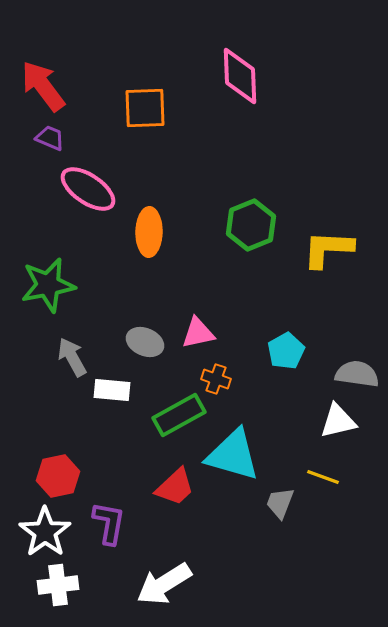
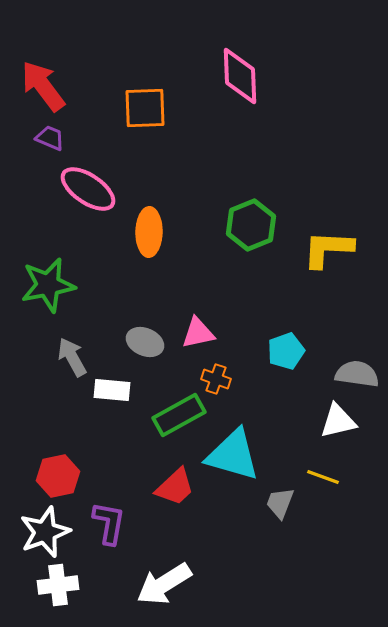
cyan pentagon: rotated 9 degrees clockwise
white star: rotated 15 degrees clockwise
